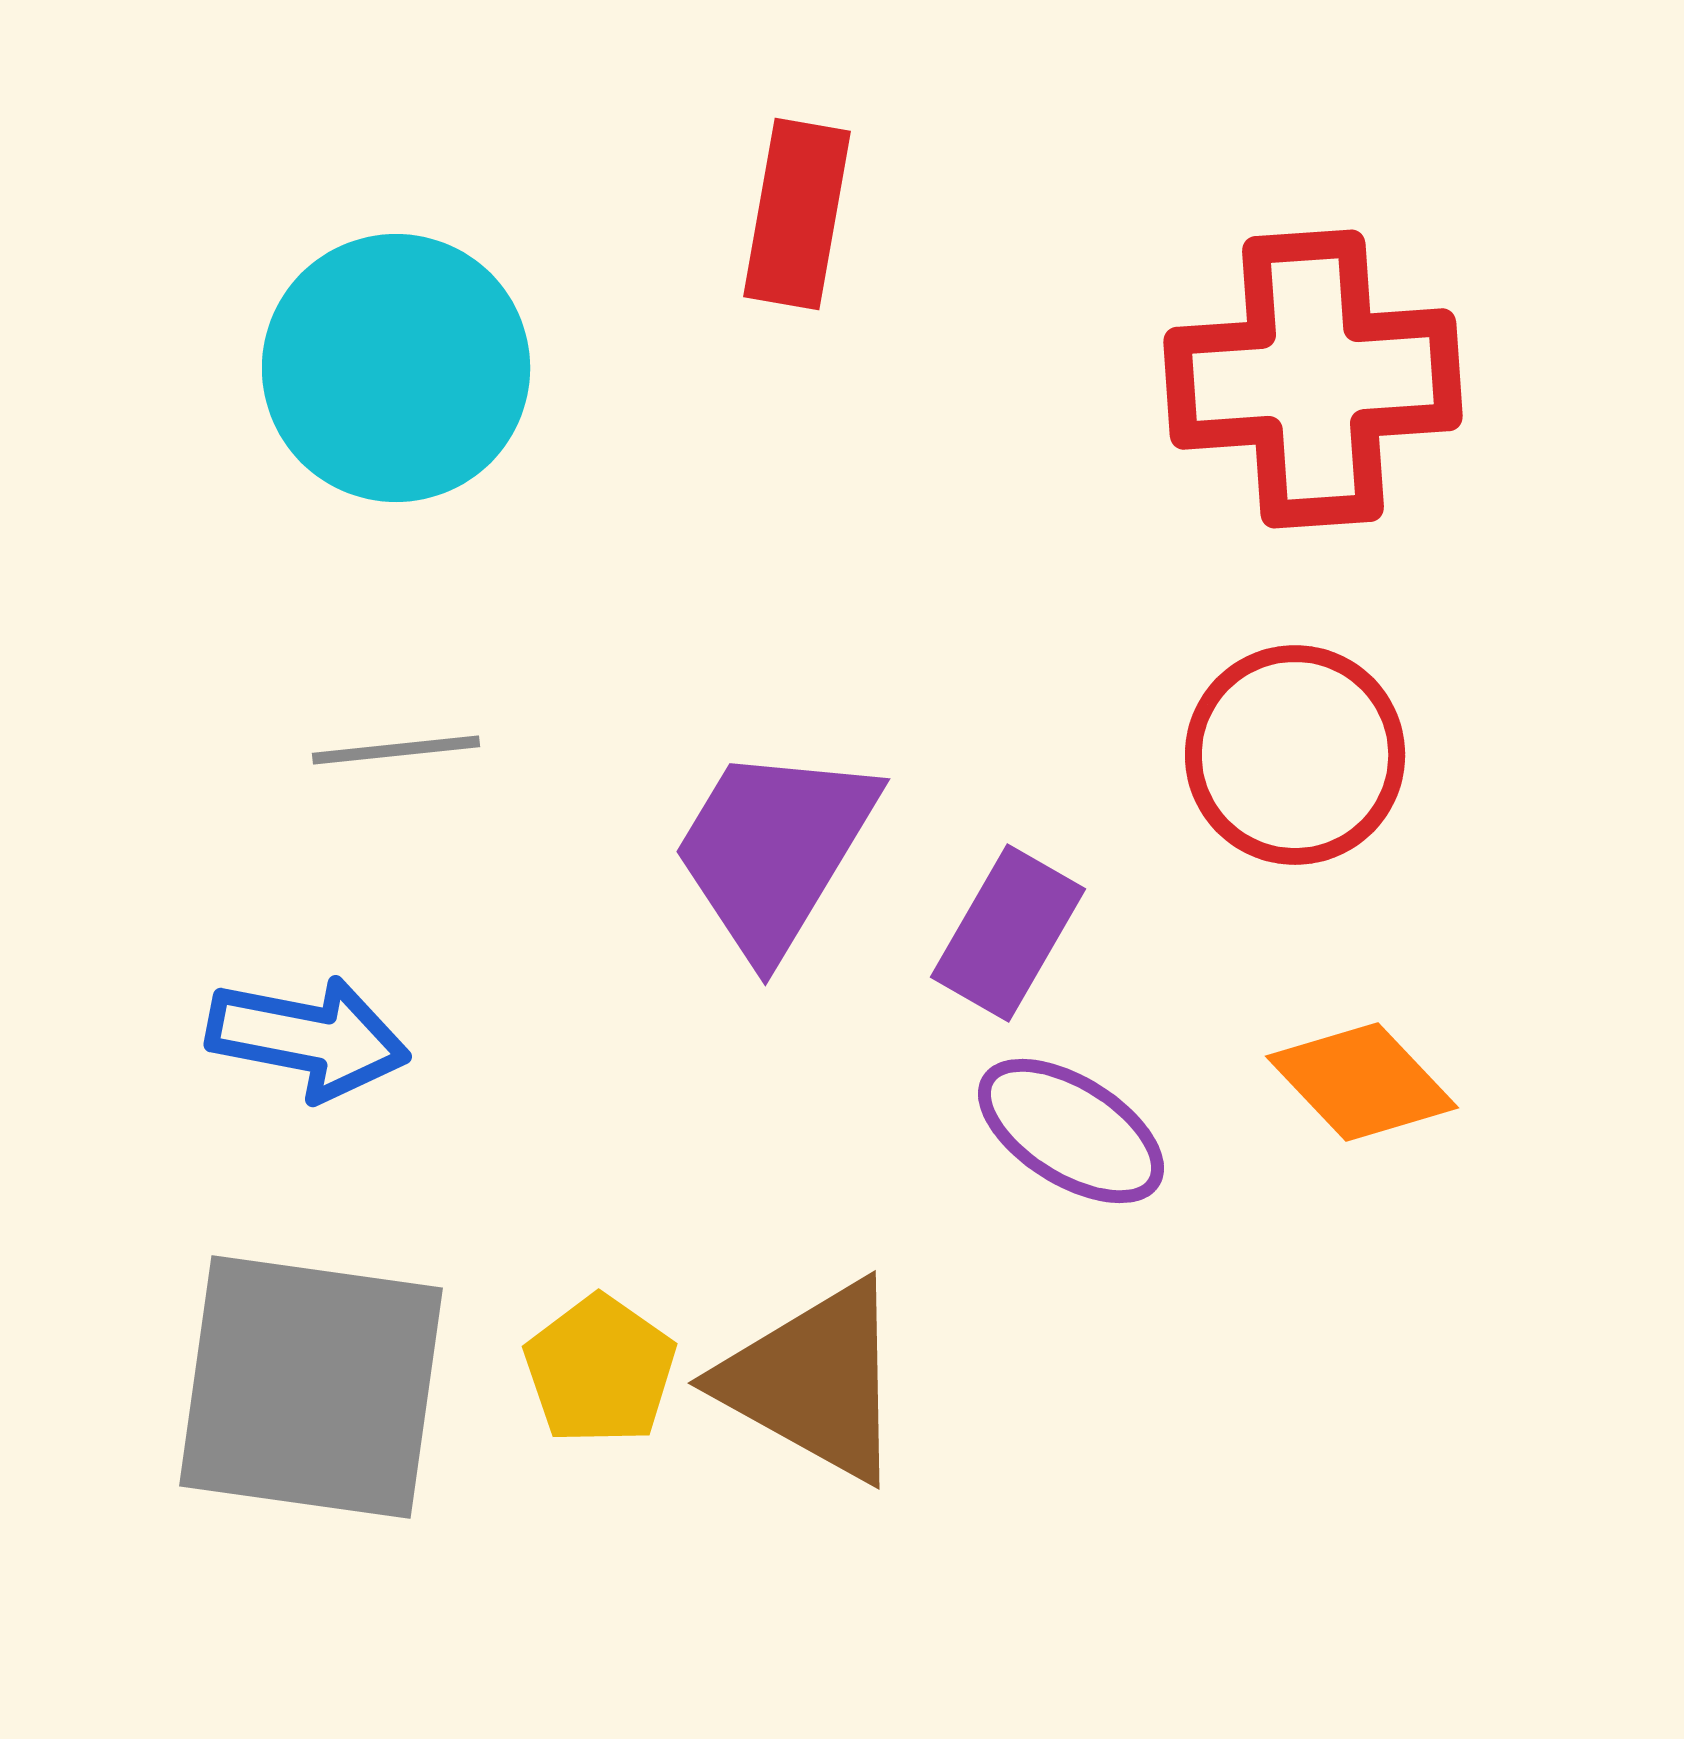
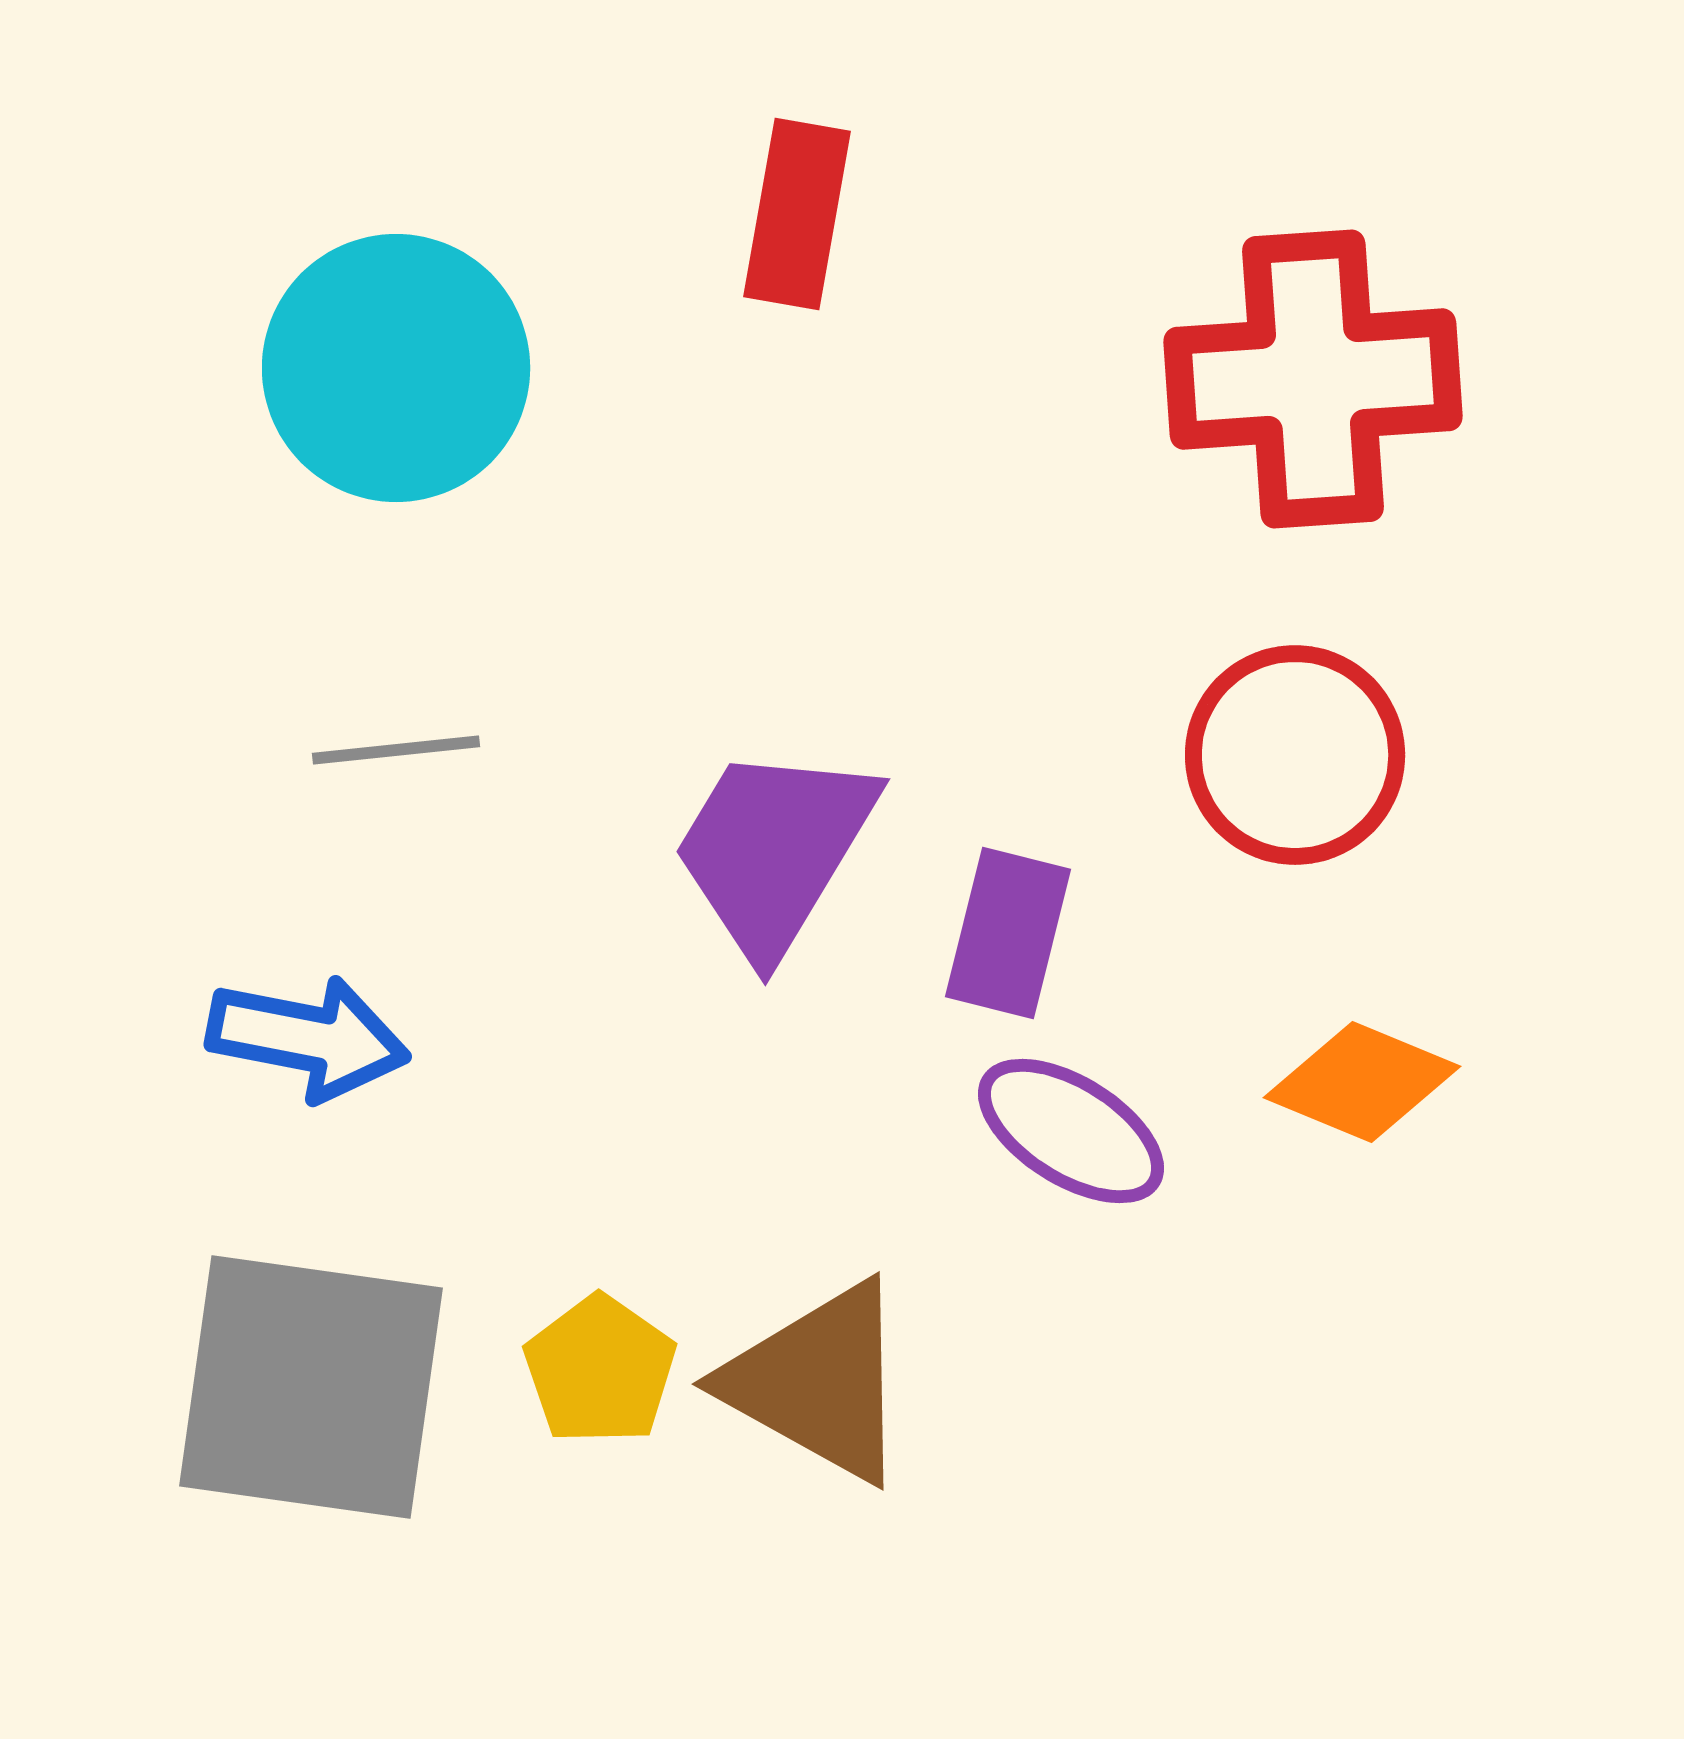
purple rectangle: rotated 16 degrees counterclockwise
orange diamond: rotated 24 degrees counterclockwise
brown triangle: moved 4 px right, 1 px down
